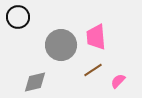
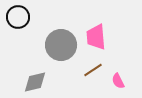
pink semicircle: rotated 70 degrees counterclockwise
